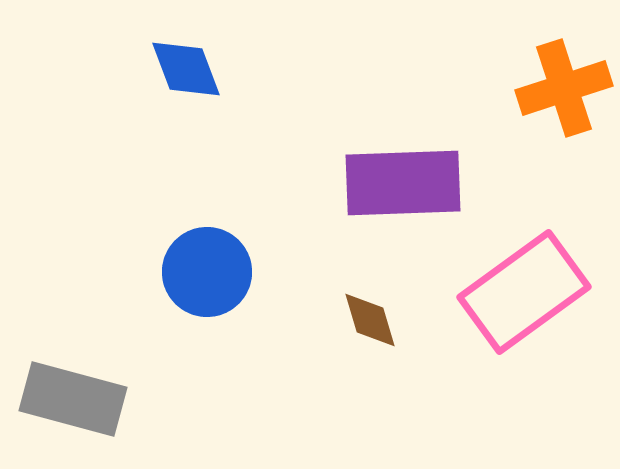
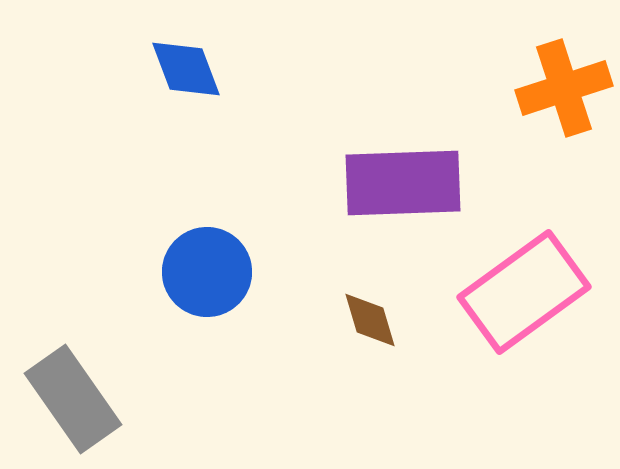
gray rectangle: rotated 40 degrees clockwise
